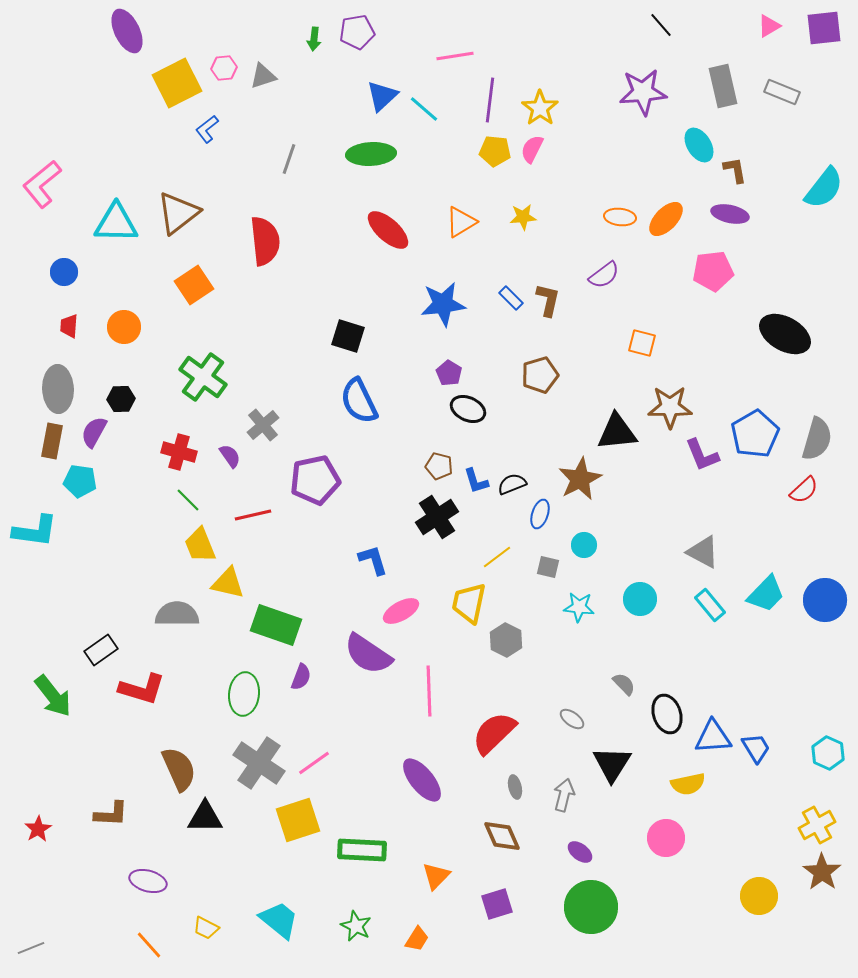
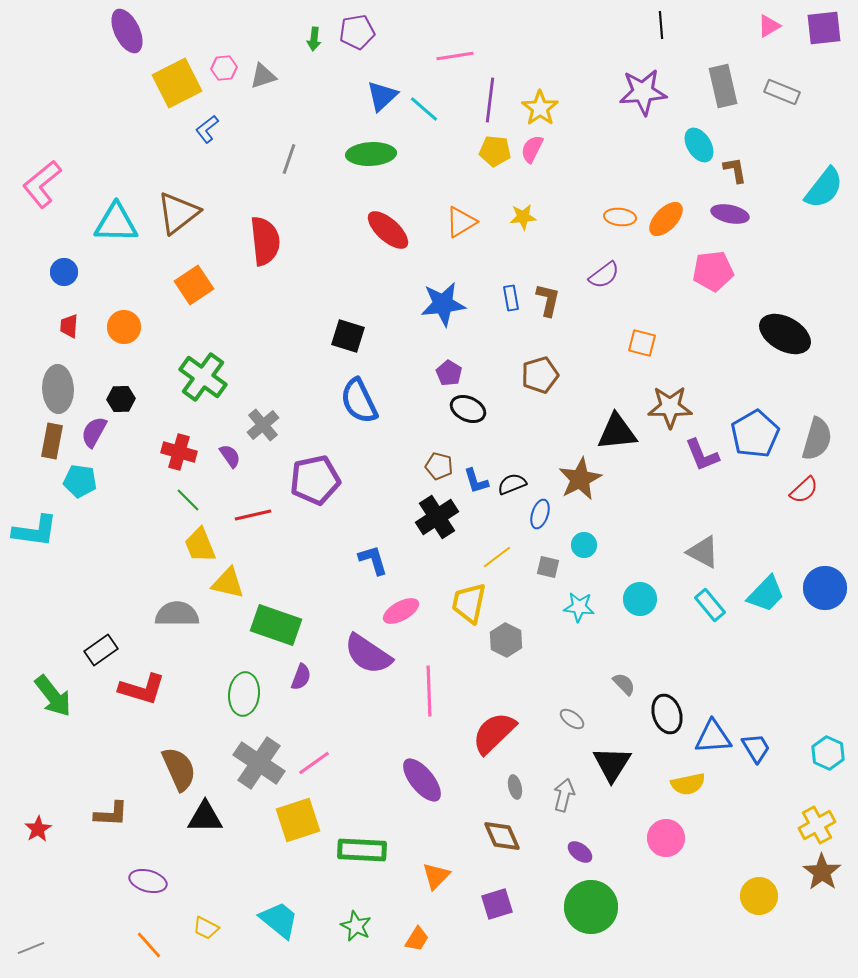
black line at (661, 25): rotated 36 degrees clockwise
blue rectangle at (511, 298): rotated 35 degrees clockwise
blue circle at (825, 600): moved 12 px up
